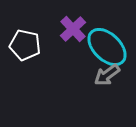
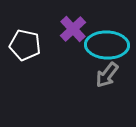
cyan ellipse: moved 2 px up; rotated 42 degrees counterclockwise
gray arrow: rotated 16 degrees counterclockwise
